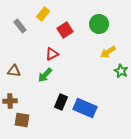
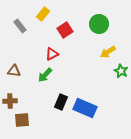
brown square: rotated 14 degrees counterclockwise
